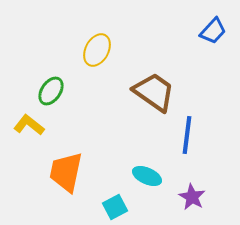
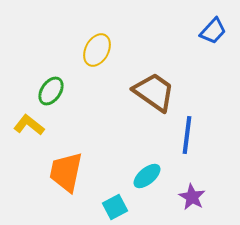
cyan ellipse: rotated 64 degrees counterclockwise
